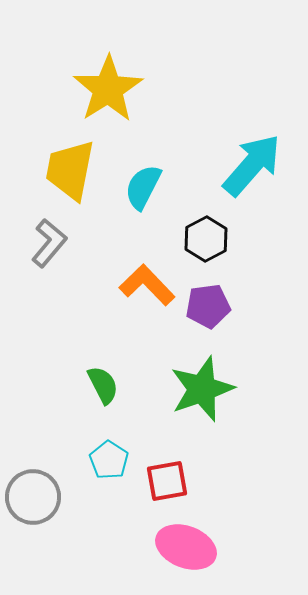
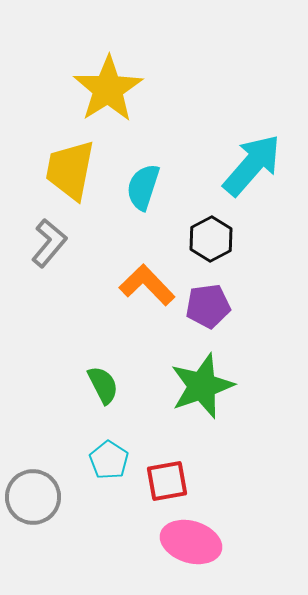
cyan semicircle: rotated 9 degrees counterclockwise
black hexagon: moved 5 px right
green star: moved 3 px up
pink ellipse: moved 5 px right, 5 px up; rotated 4 degrees counterclockwise
